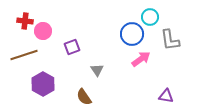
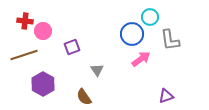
purple triangle: rotated 28 degrees counterclockwise
